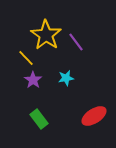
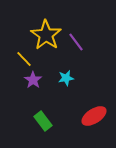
yellow line: moved 2 px left, 1 px down
green rectangle: moved 4 px right, 2 px down
